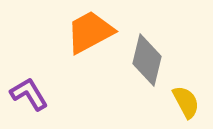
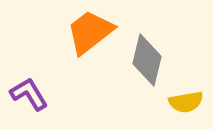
orange trapezoid: rotated 10 degrees counterclockwise
yellow semicircle: rotated 108 degrees clockwise
